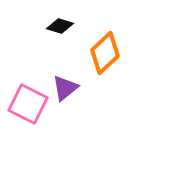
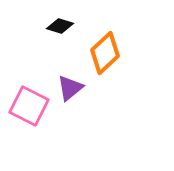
purple triangle: moved 5 px right
pink square: moved 1 px right, 2 px down
